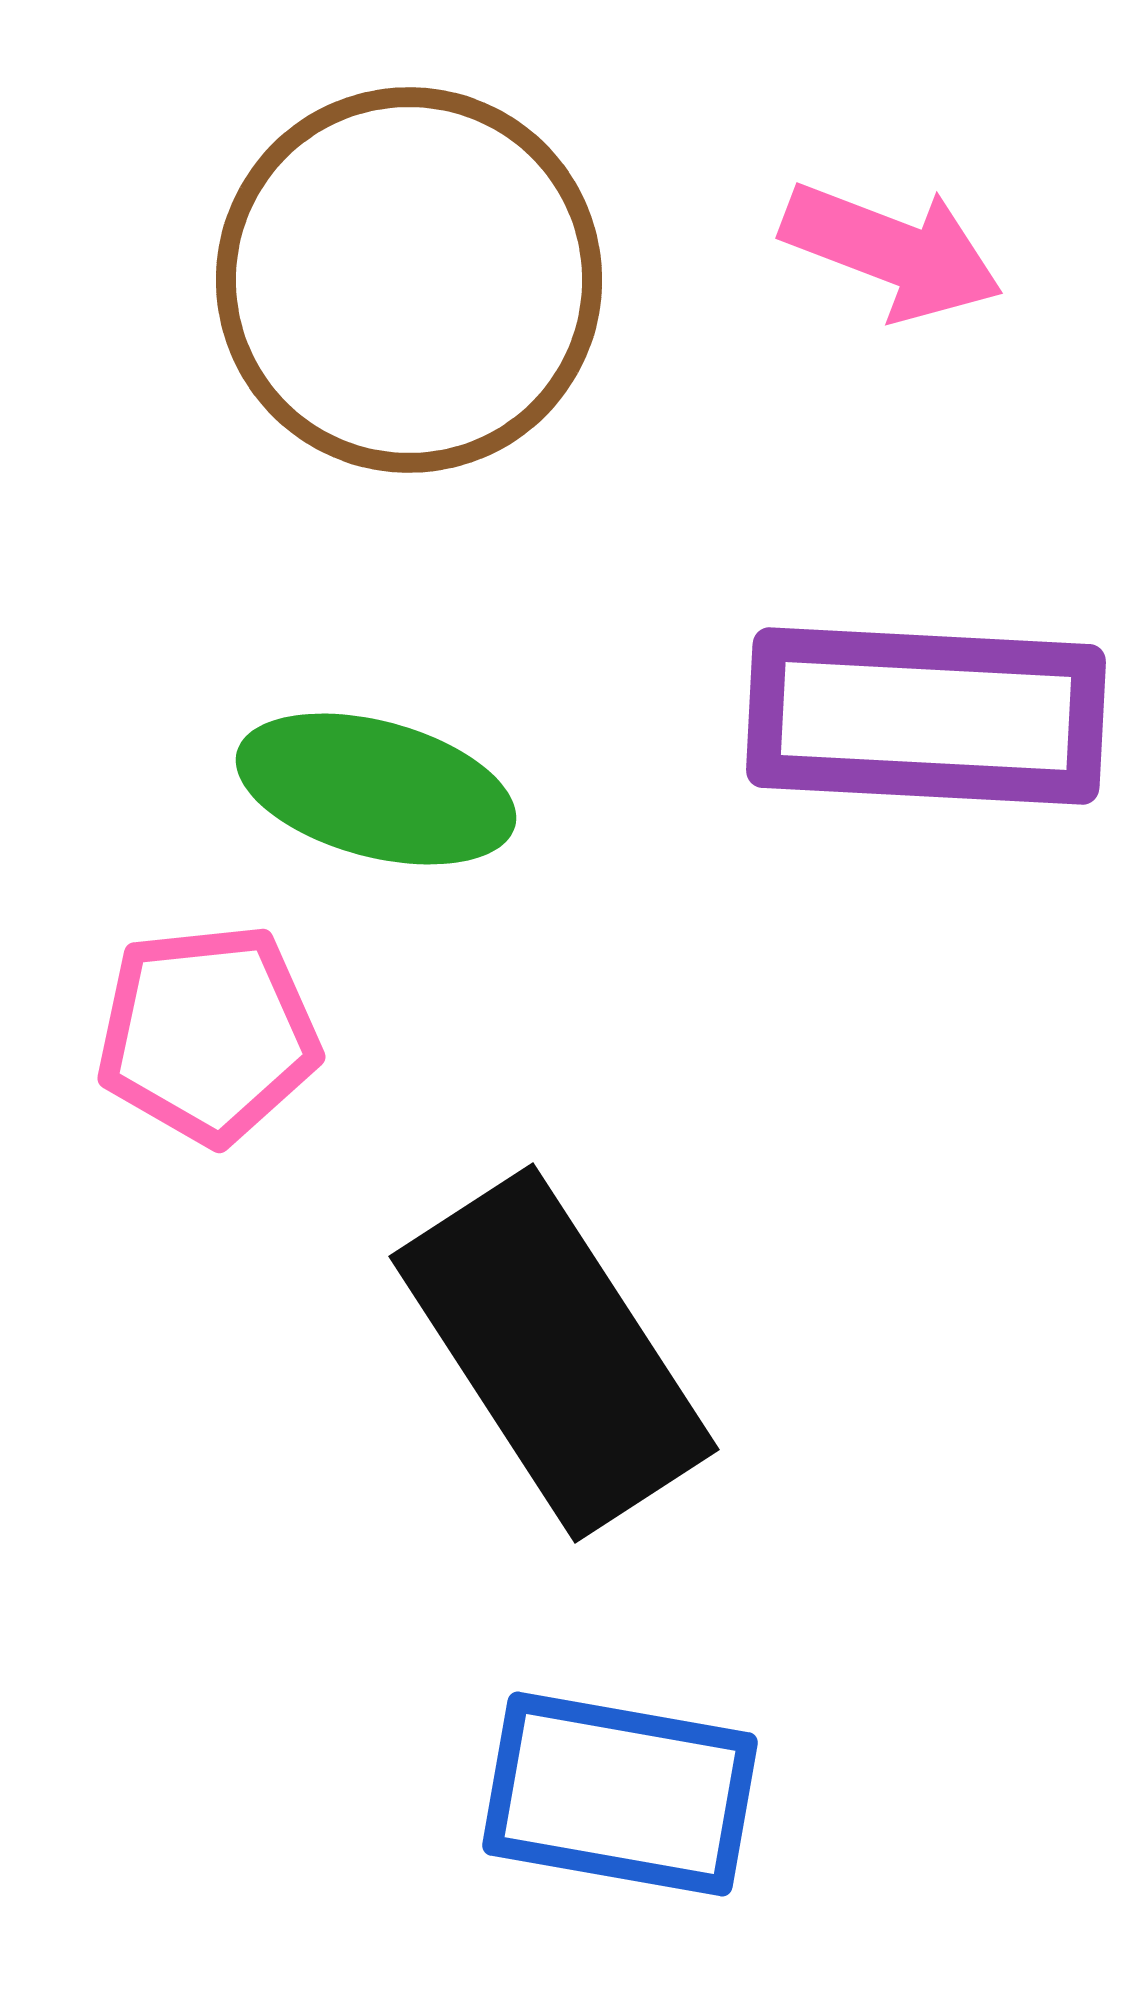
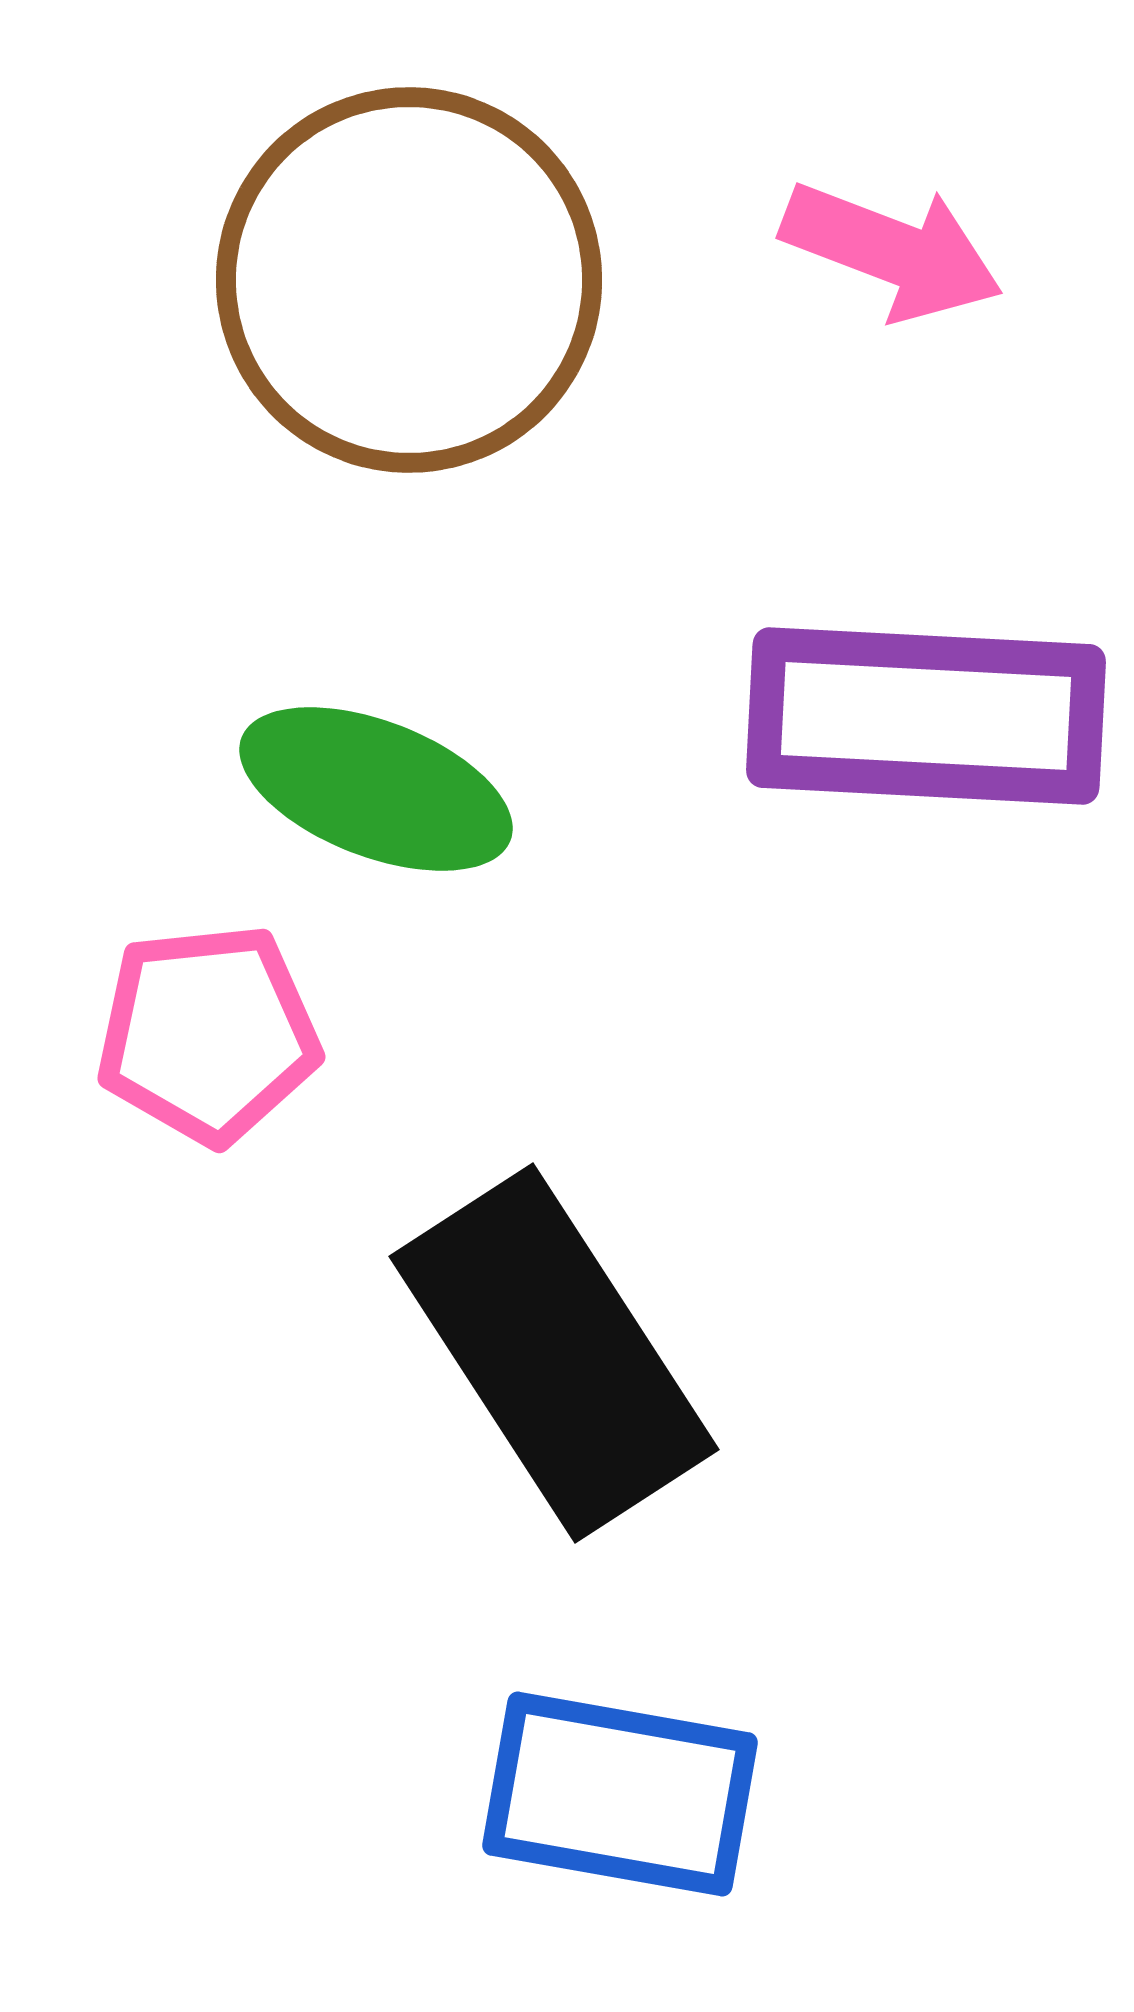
green ellipse: rotated 6 degrees clockwise
